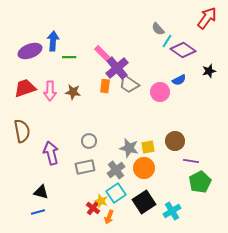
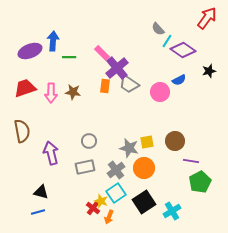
pink arrow: moved 1 px right, 2 px down
yellow square: moved 1 px left, 5 px up
